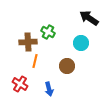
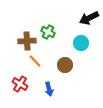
black arrow: rotated 60 degrees counterclockwise
brown cross: moved 1 px left, 1 px up
orange line: rotated 56 degrees counterclockwise
brown circle: moved 2 px left, 1 px up
